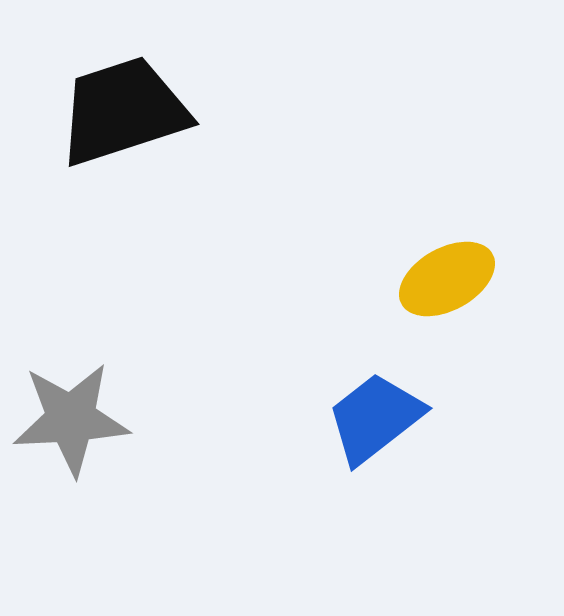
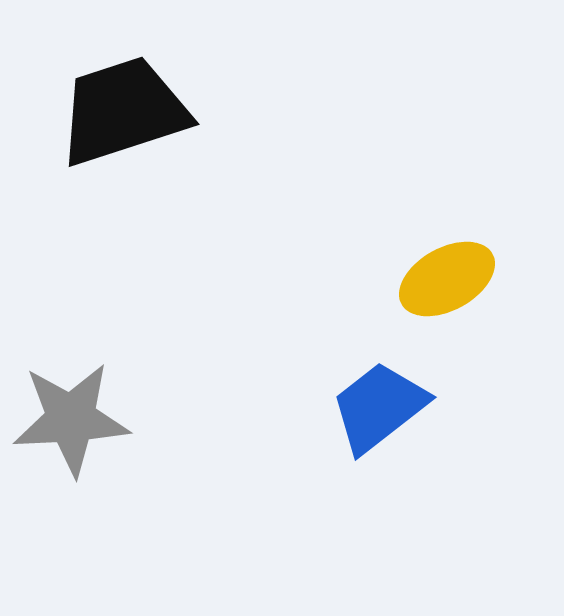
blue trapezoid: moved 4 px right, 11 px up
